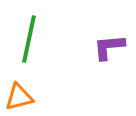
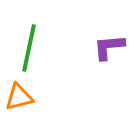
green line: moved 9 px down
